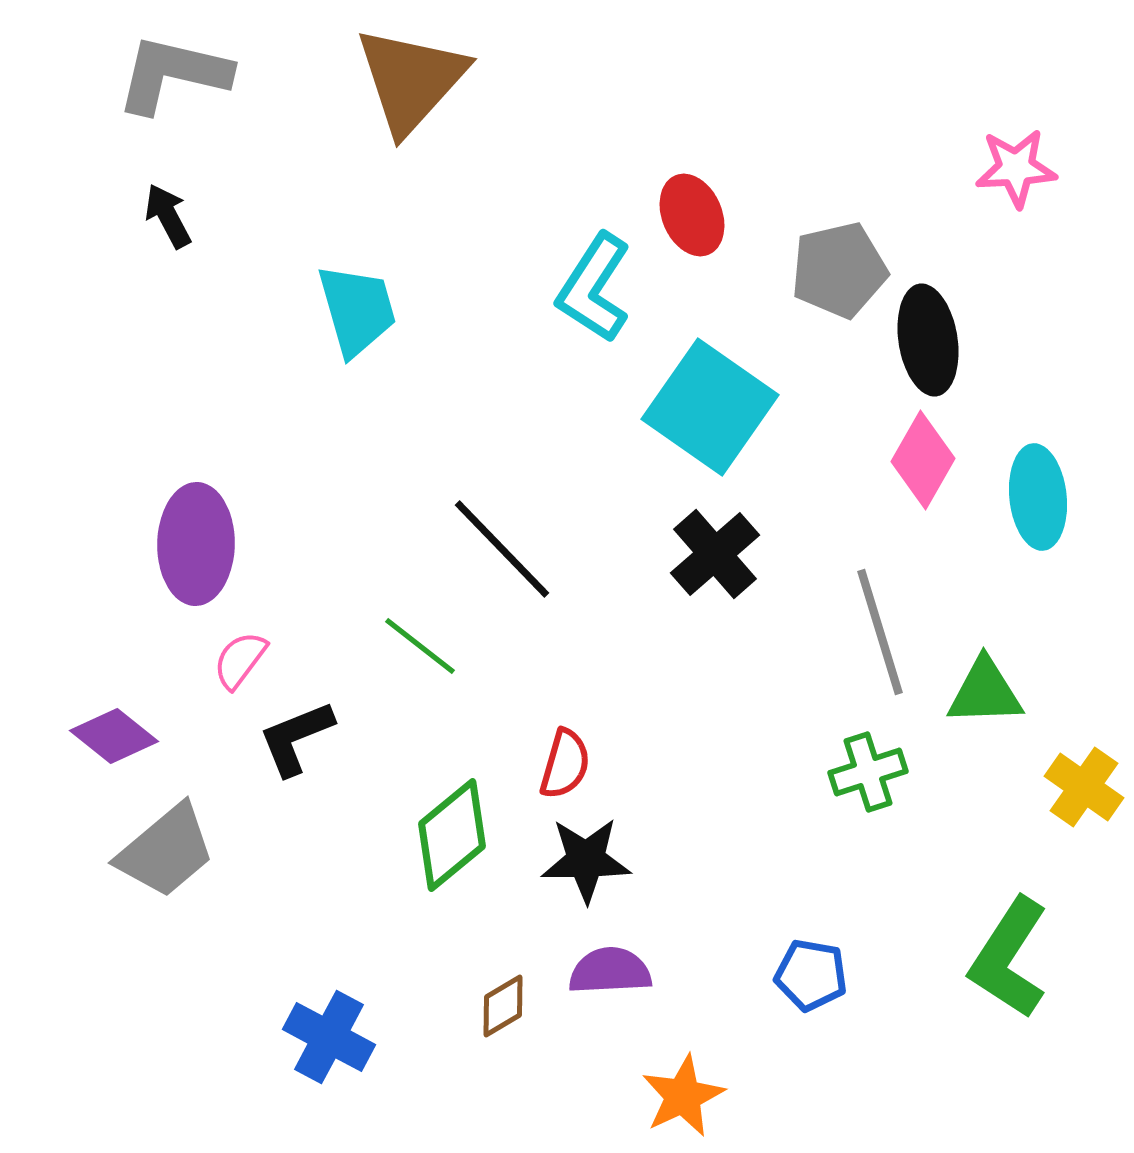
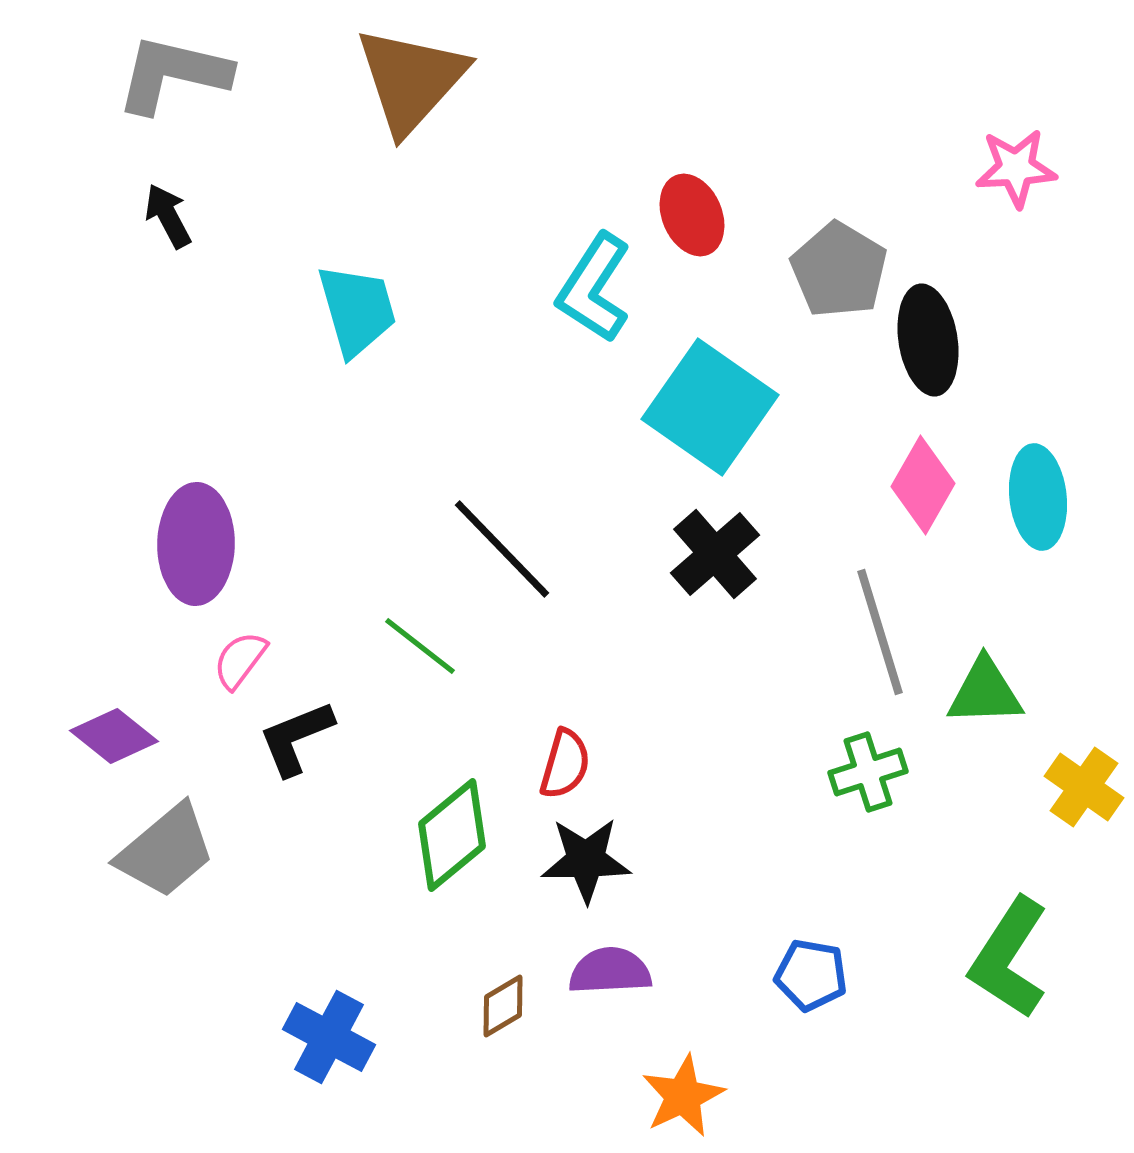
gray pentagon: rotated 28 degrees counterclockwise
pink diamond: moved 25 px down
